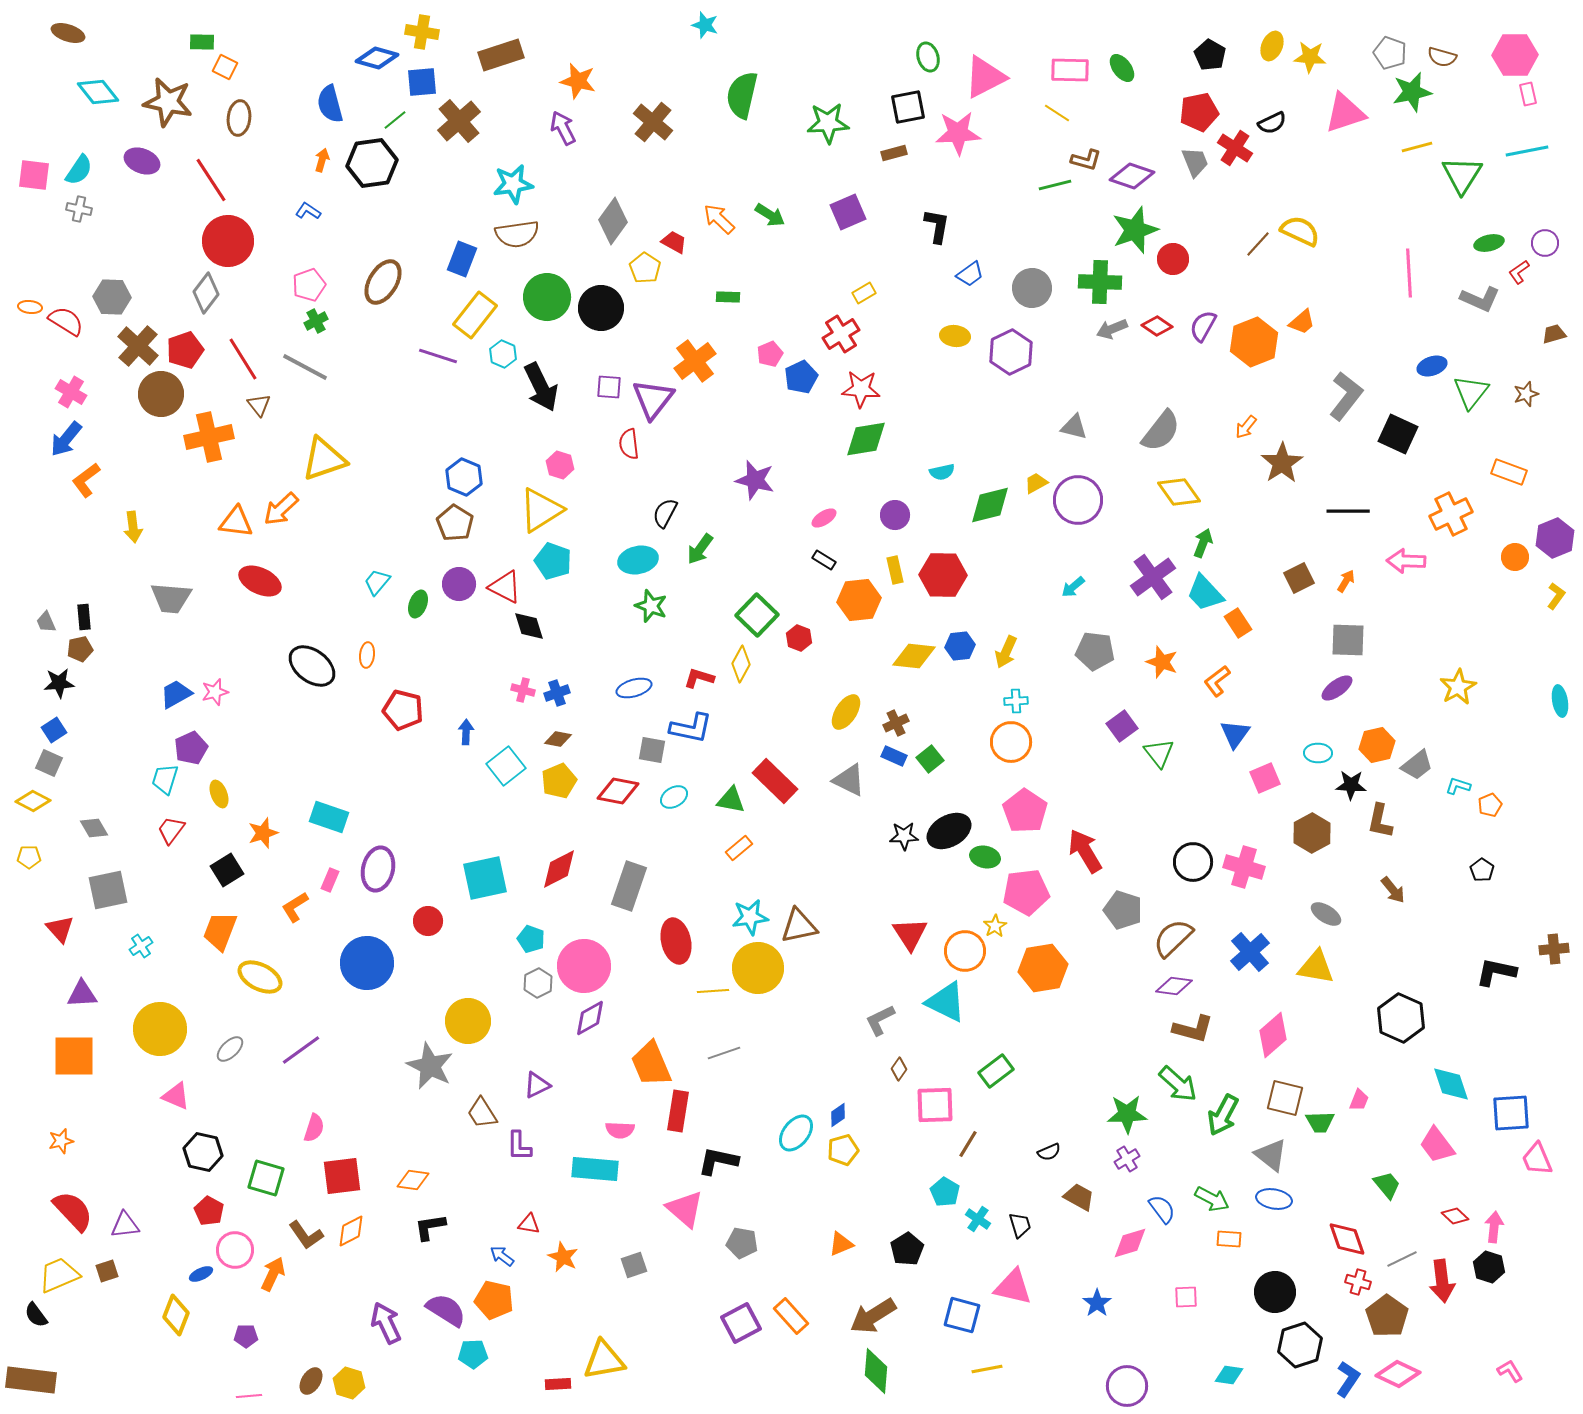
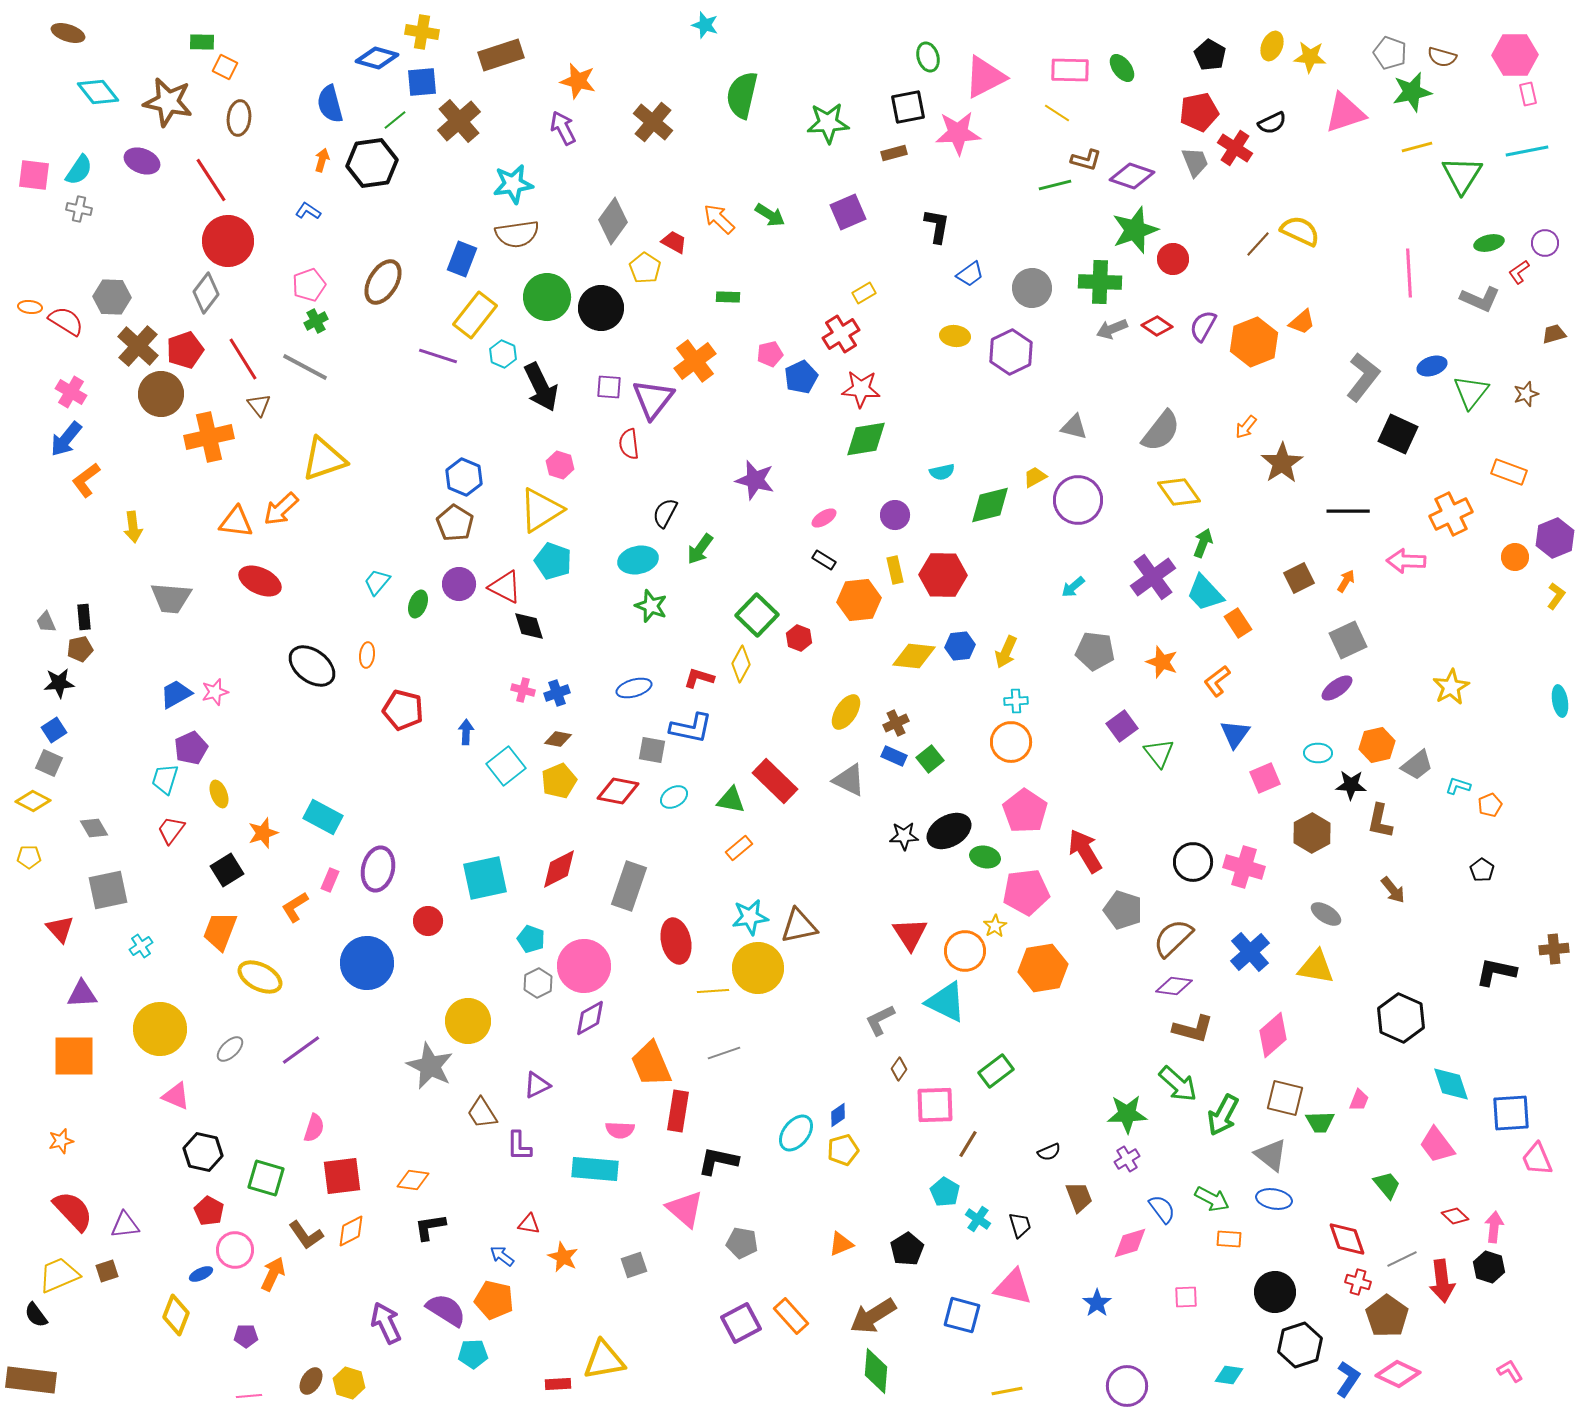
pink pentagon at (770, 354): rotated 10 degrees clockwise
gray L-shape at (1346, 396): moved 17 px right, 19 px up
yellow trapezoid at (1036, 483): moved 1 px left, 6 px up
gray square at (1348, 640): rotated 27 degrees counterclockwise
yellow star at (1458, 687): moved 7 px left
cyan rectangle at (329, 817): moved 6 px left; rotated 9 degrees clockwise
brown trapezoid at (1079, 1197): rotated 40 degrees clockwise
yellow line at (987, 1369): moved 20 px right, 22 px down
